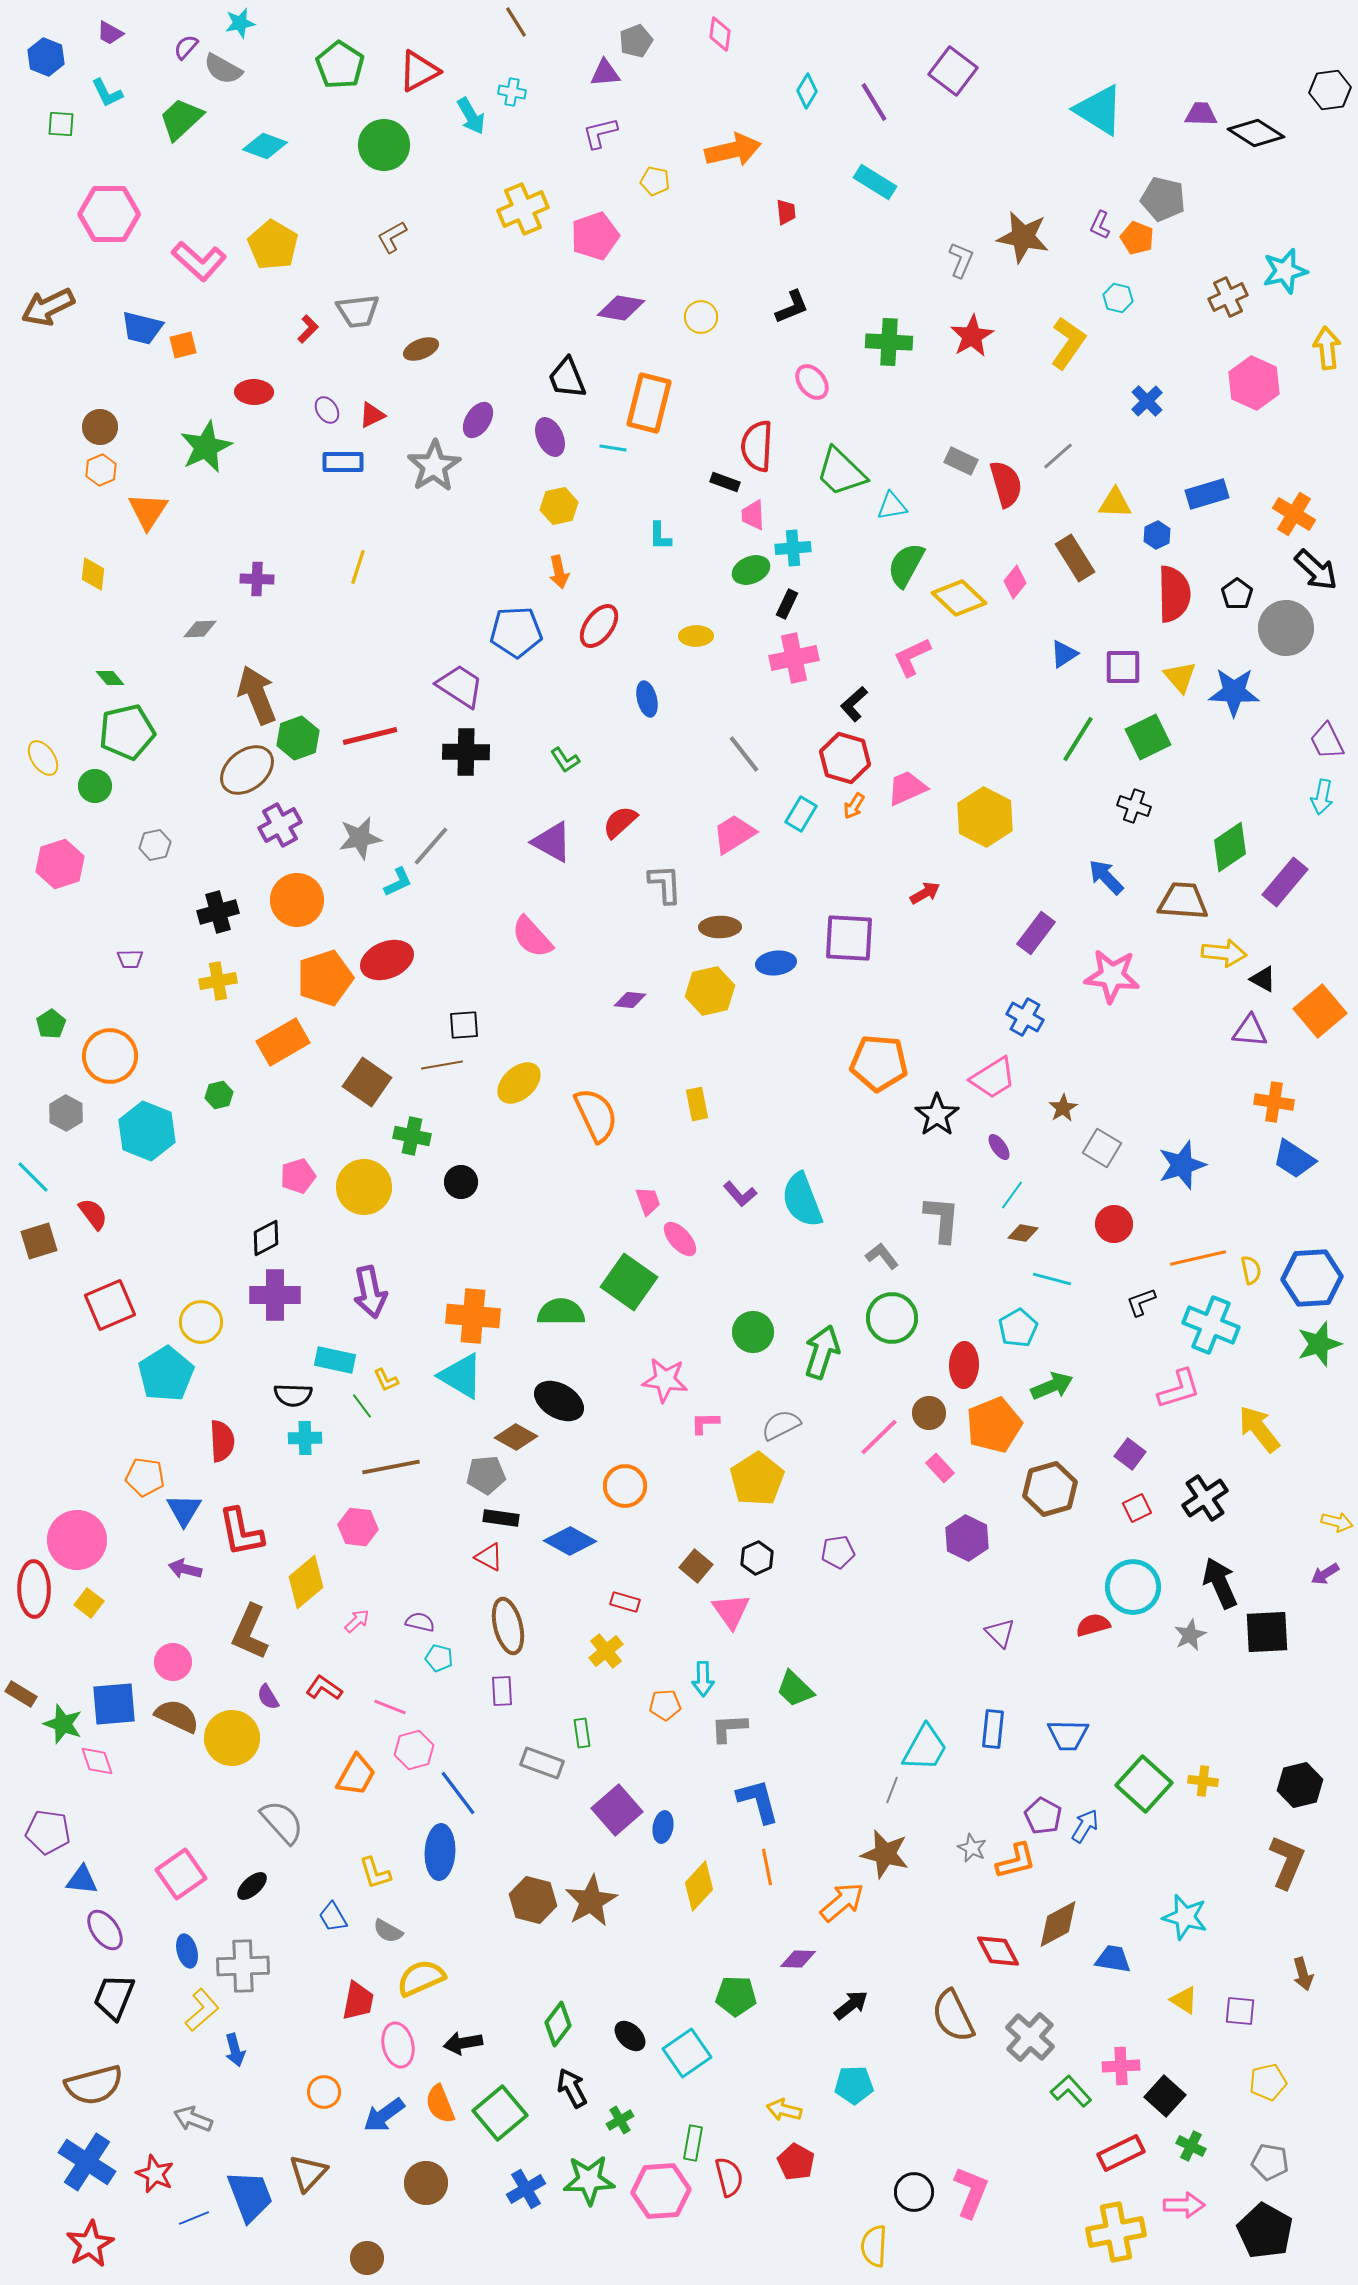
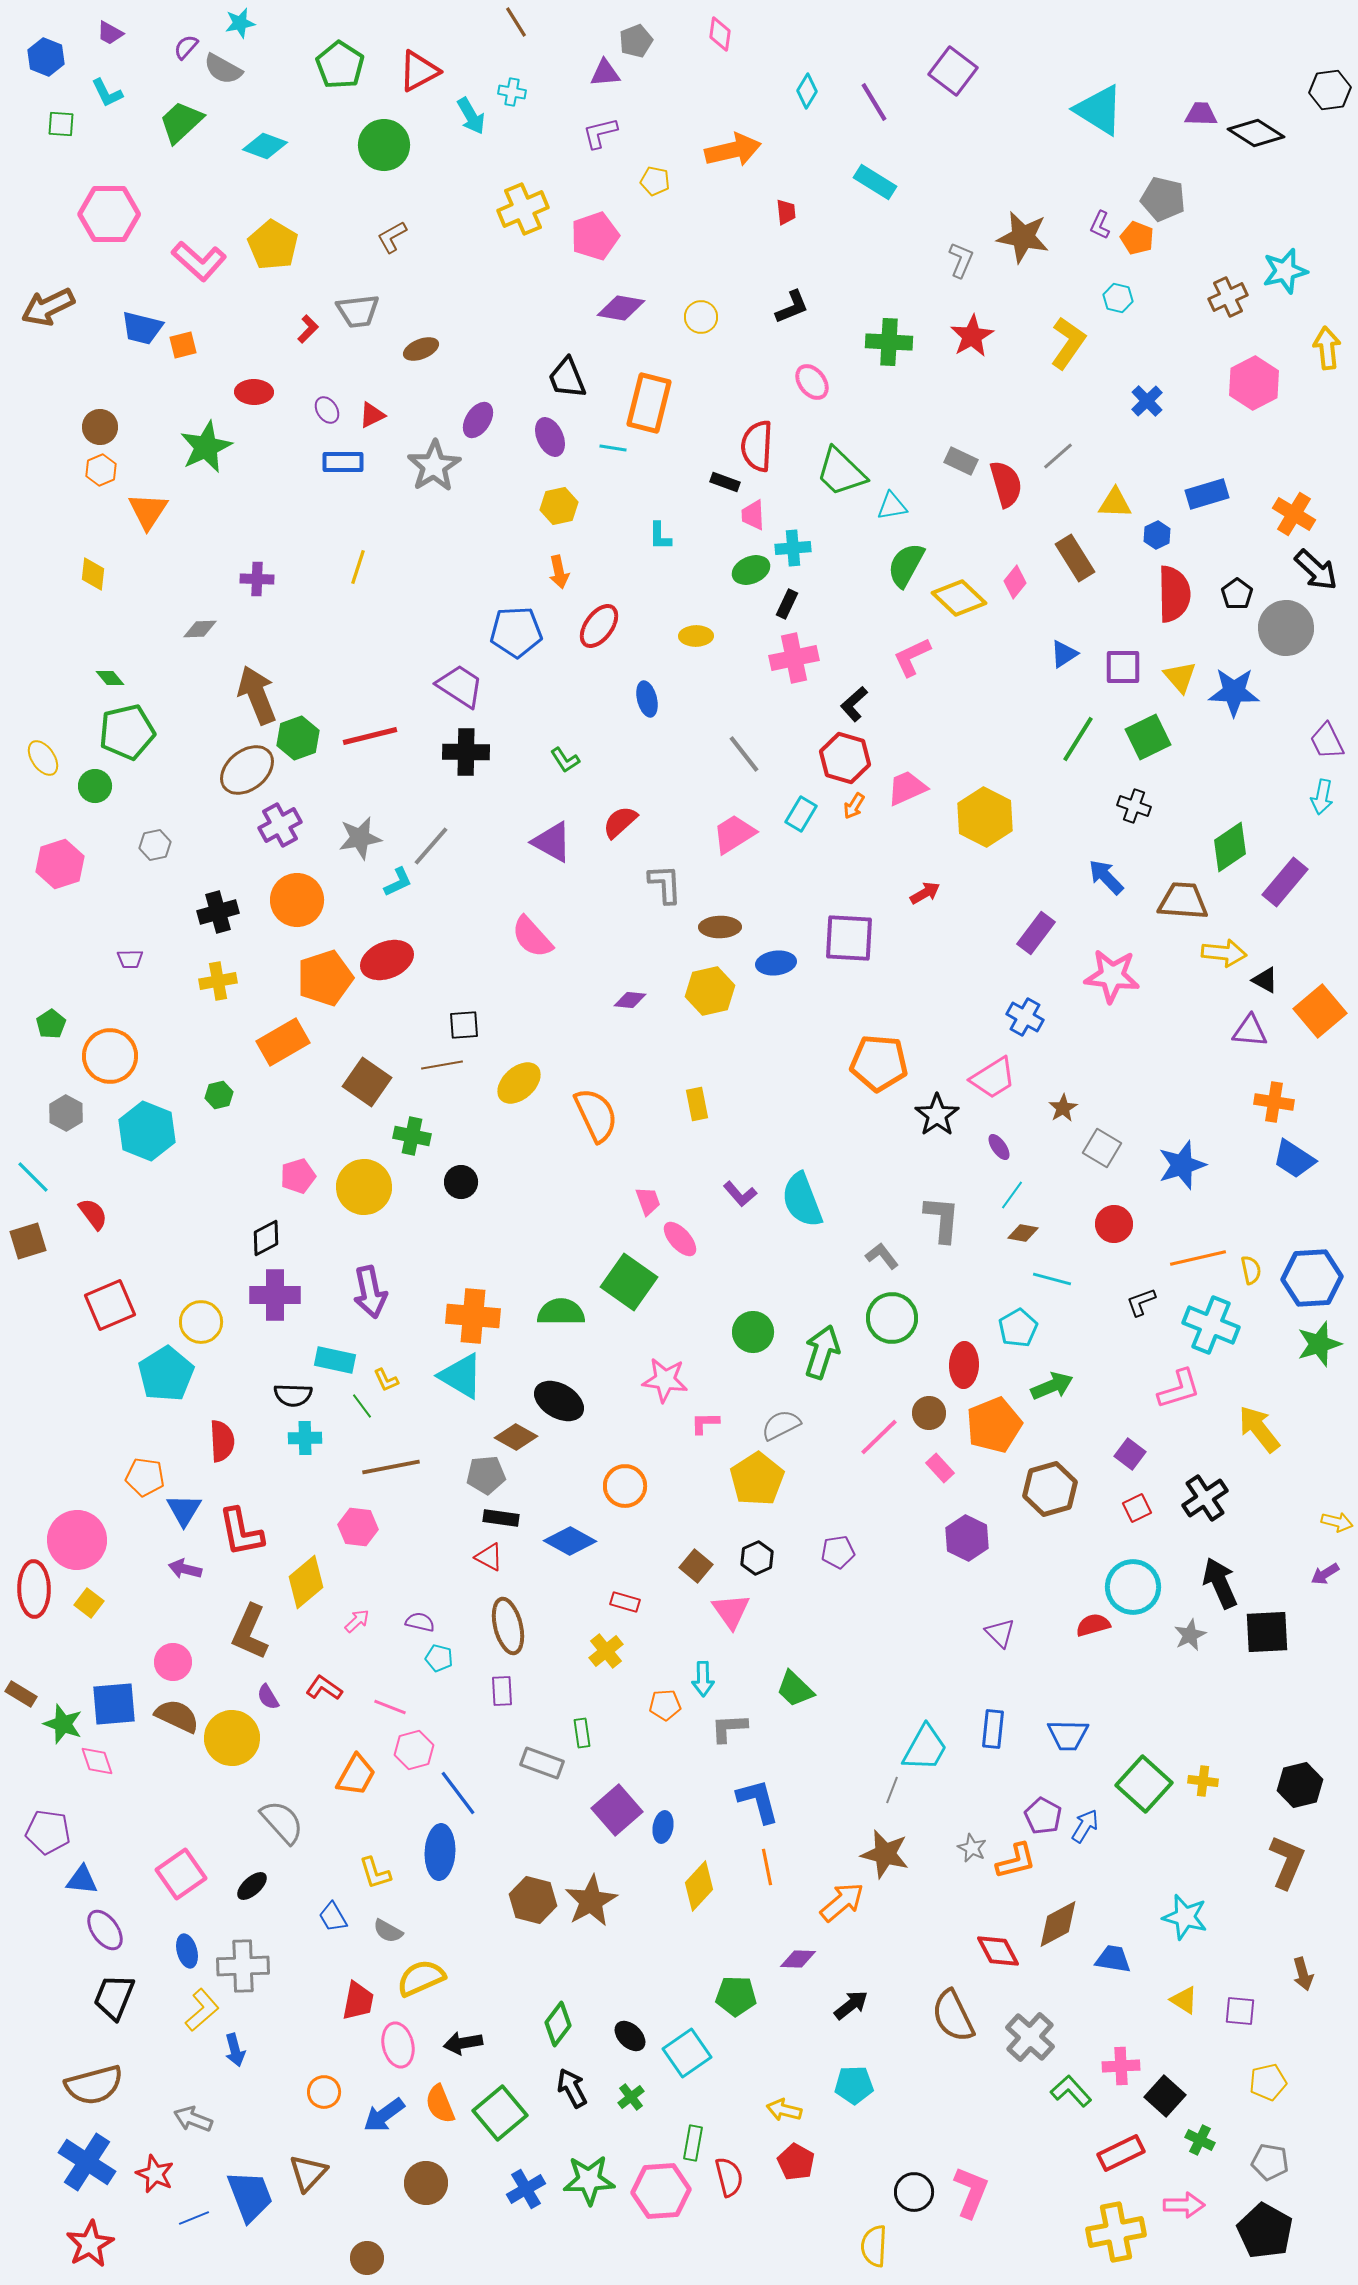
green trapezoid at (181, 119): moved 3 px down
pink hexagon at (1254, 383): rotated 9 degrees clockwise
black triangle at (1263, 979): moved 2 px right, 1 px down
brown square at (39, 1241): moved 11 px left
green cross at (620, 2120): moved 11 px right, 23 px up; rotated 8 degrees counterclockwise
green cross at (1191, 2146): moved 9 px right, 6 px up
